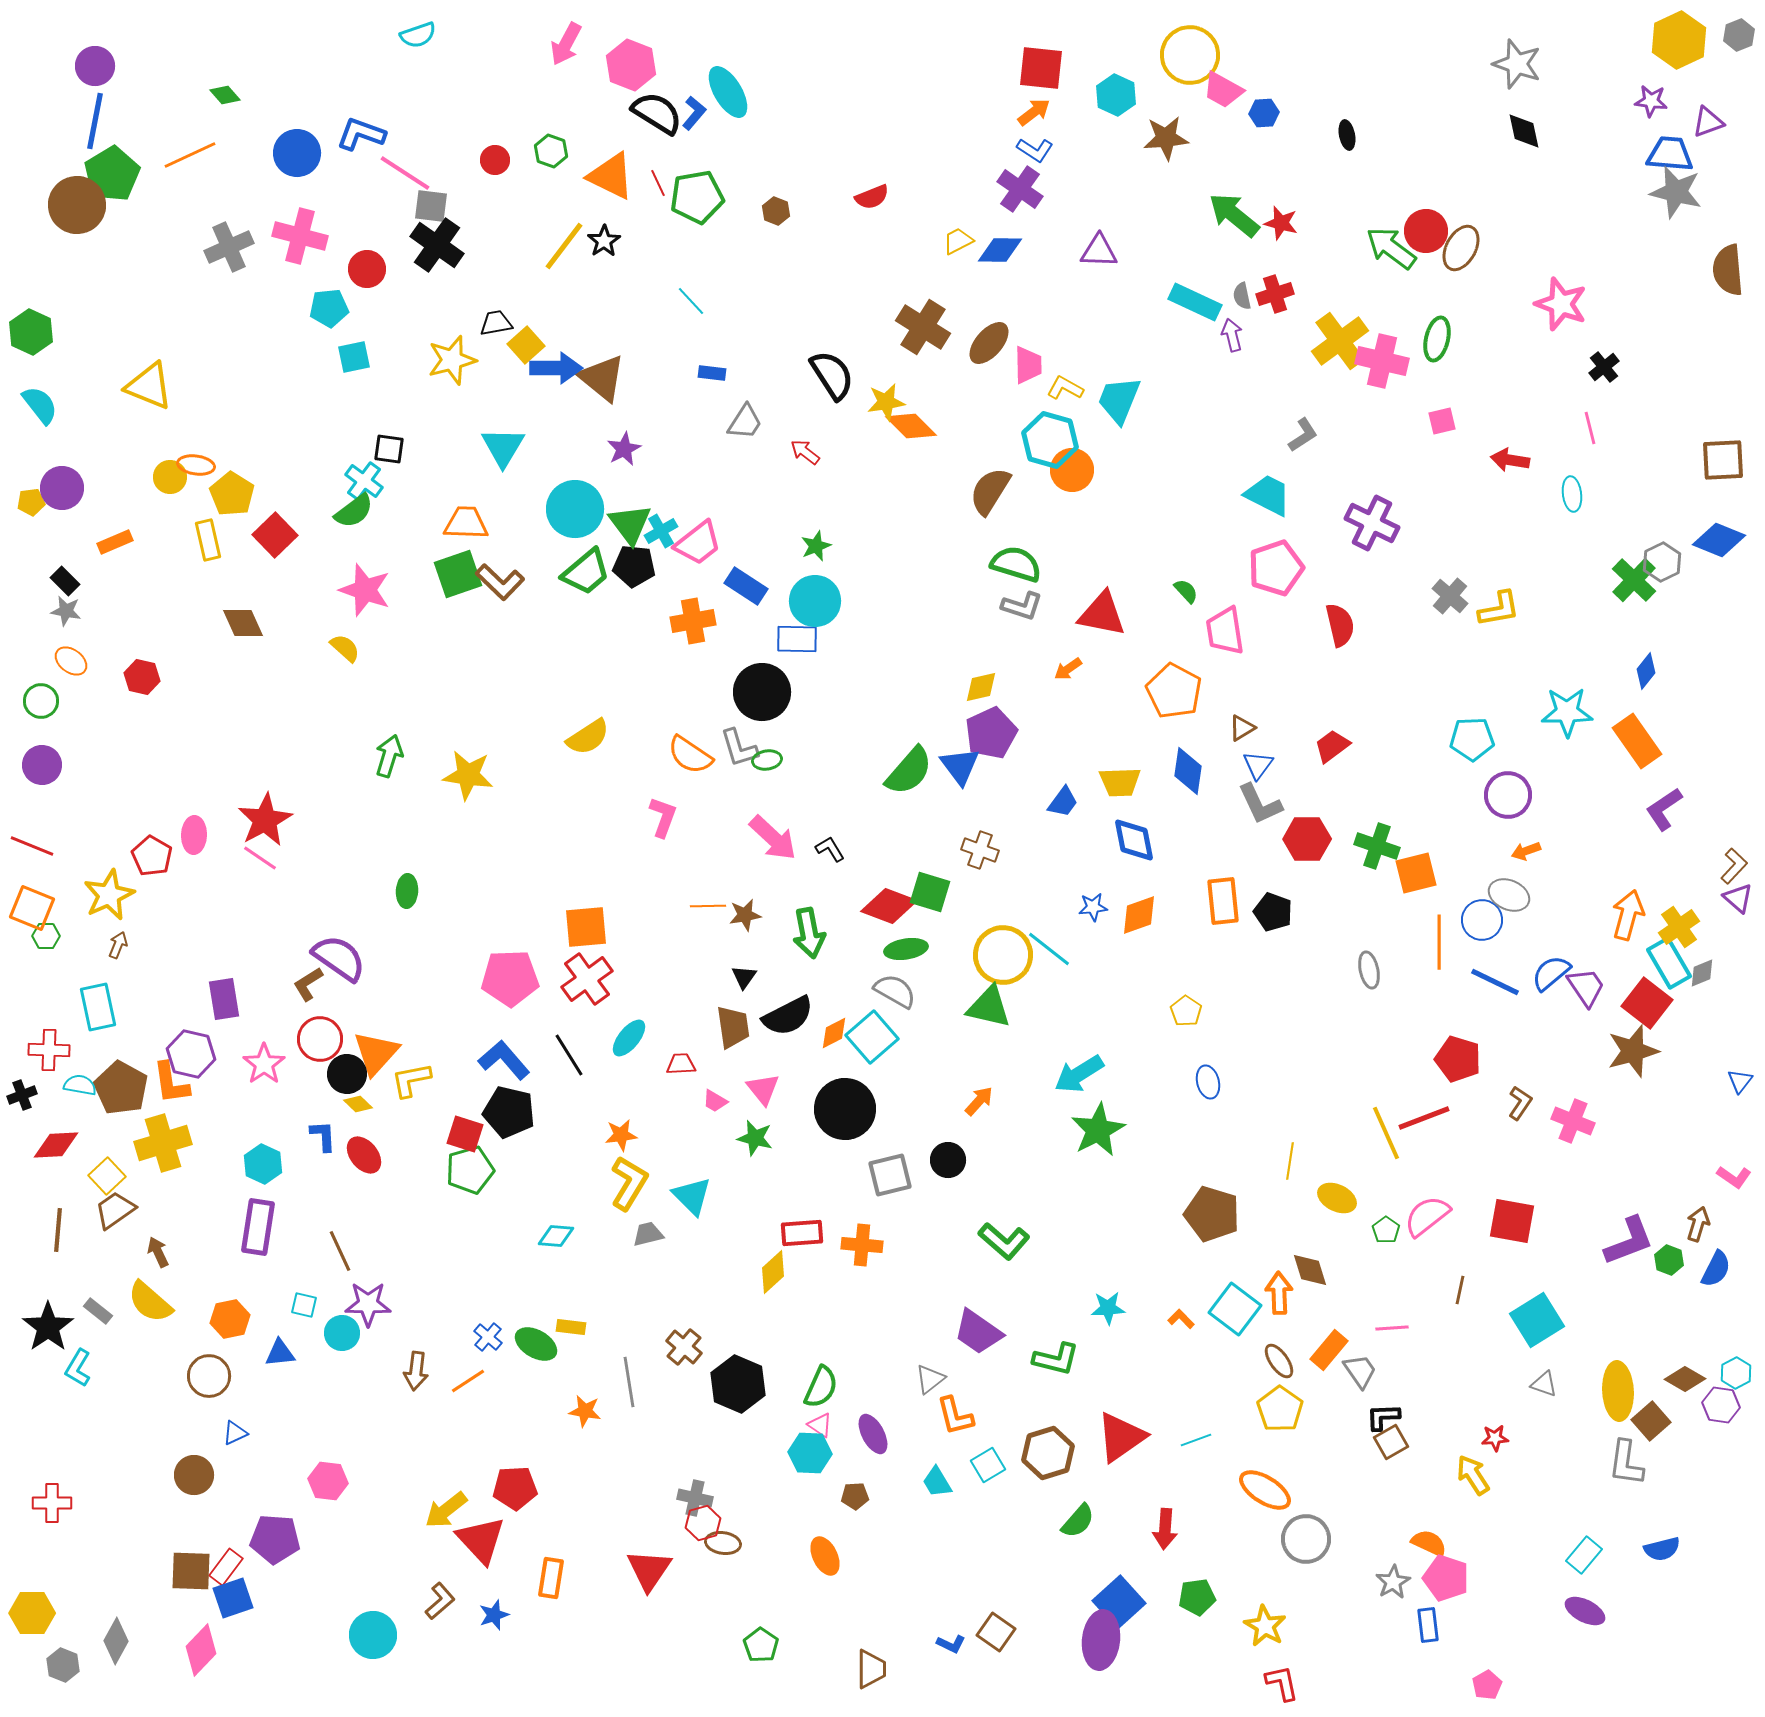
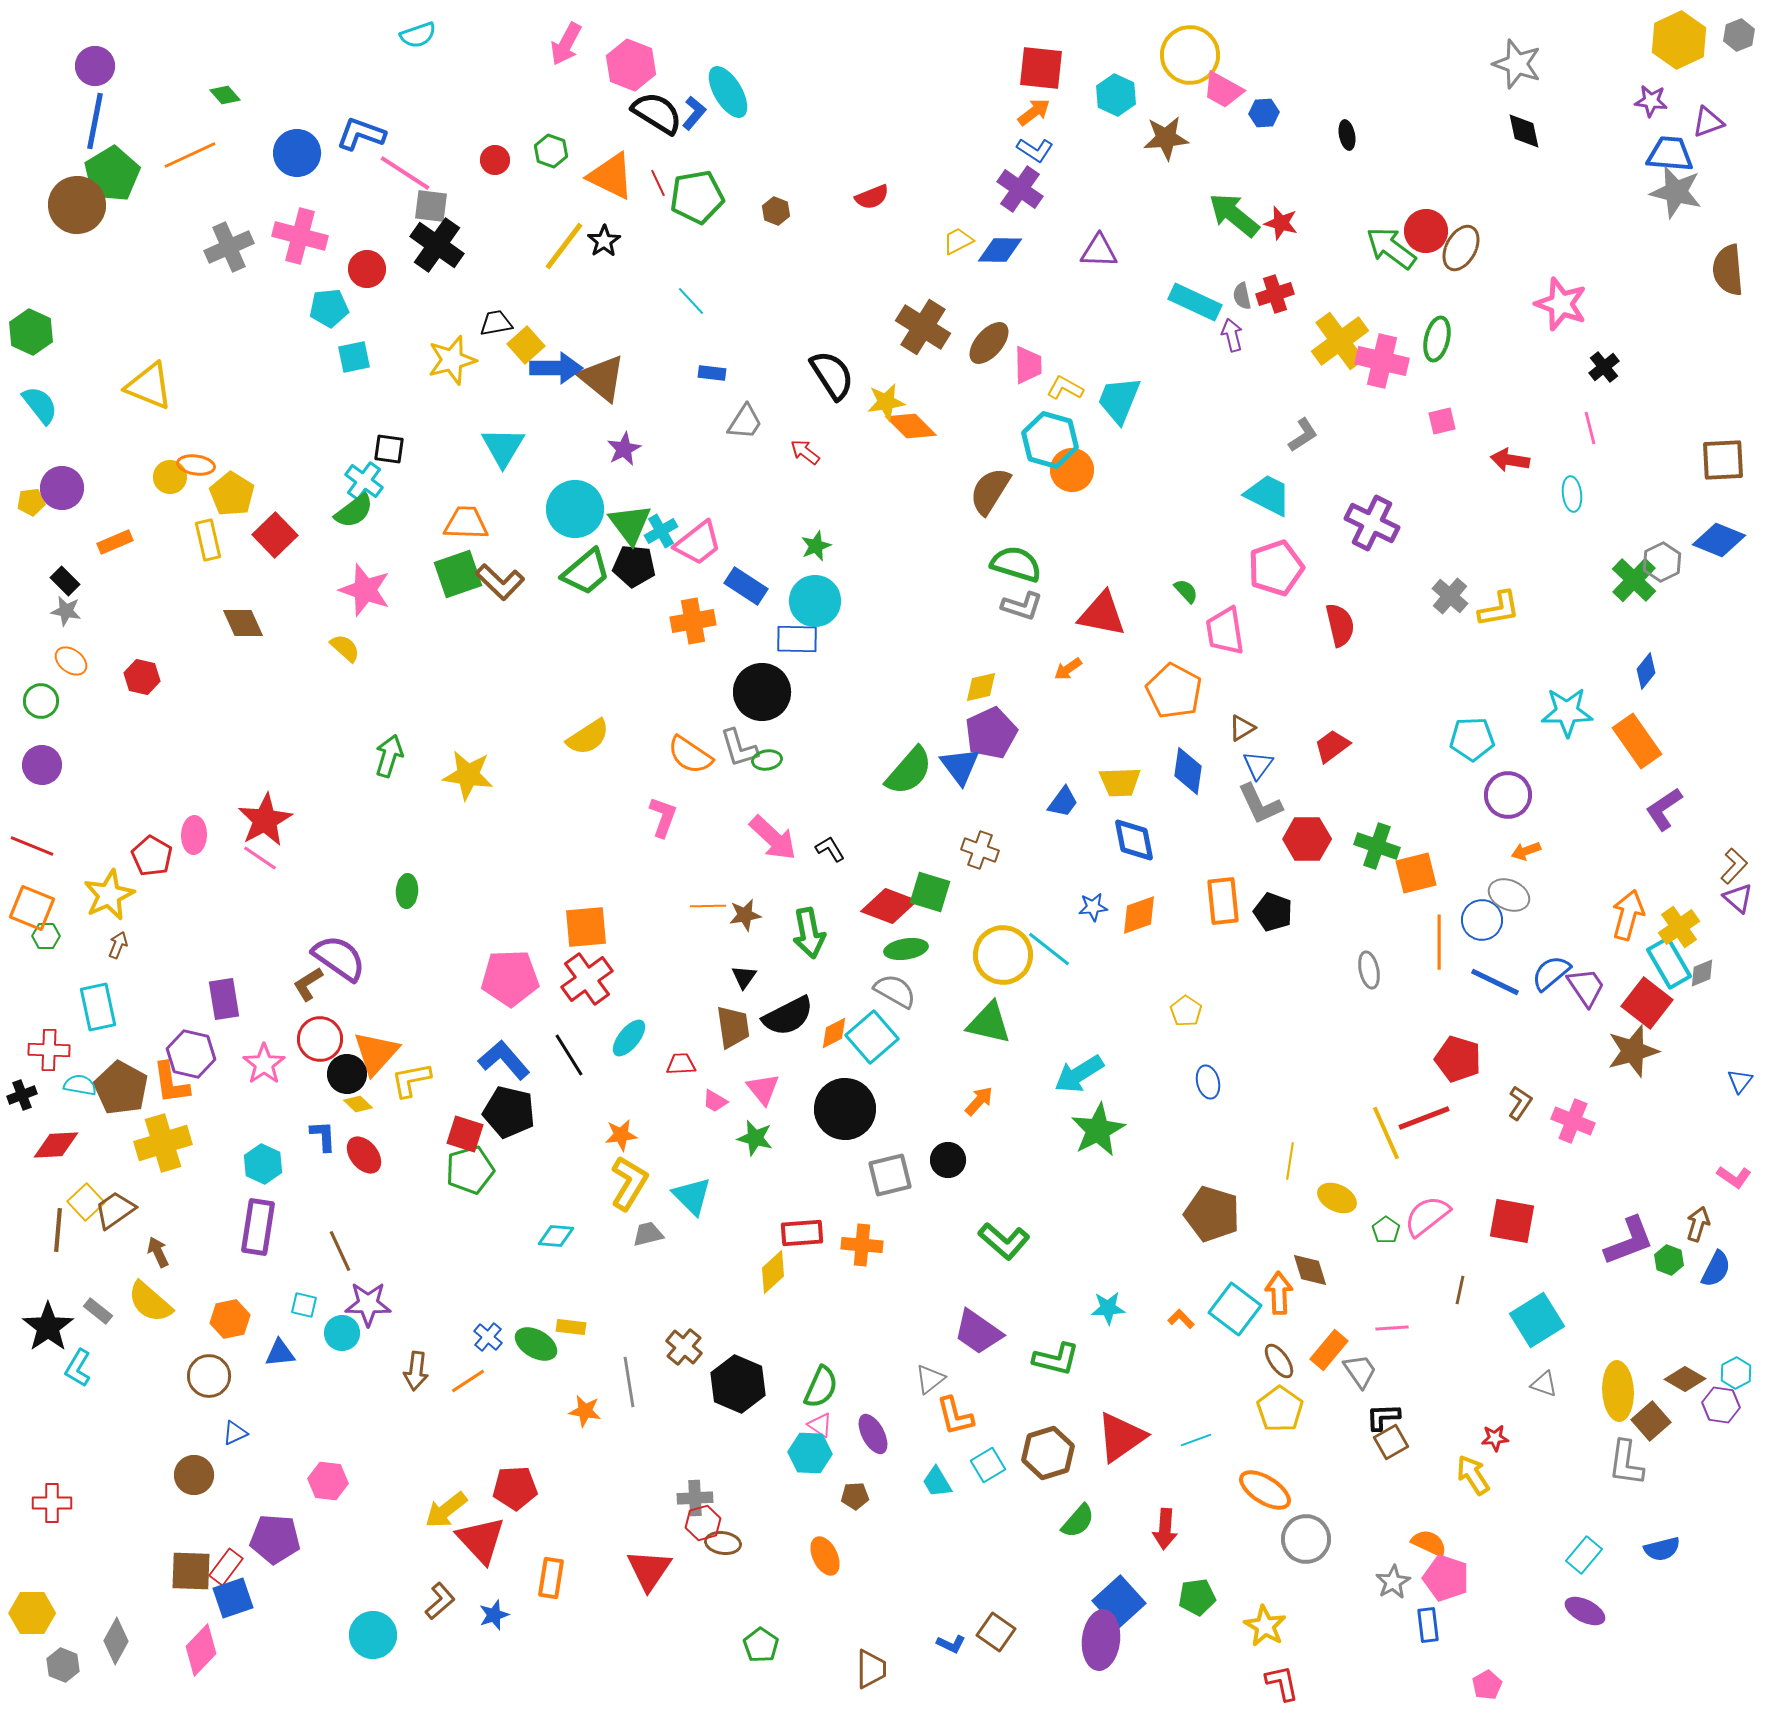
green triangle at (989, 1007): moved 16 px down
yellow square at (107, 1176): moved 21 px left, 26 px down
gray cross at (695, 1498): rotated 16 degrees counterclockwise
